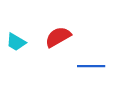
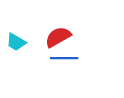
blue line: moved 27 px left, 8 px up
